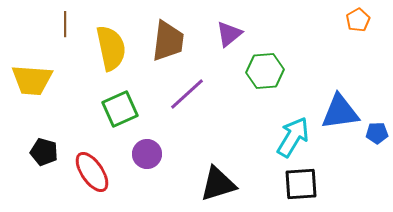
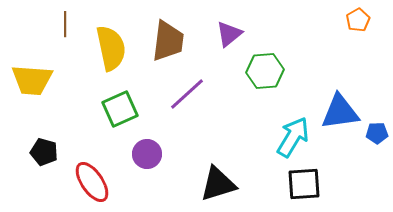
red ellipse: moved 10 px down
black square: moved 3 px right
